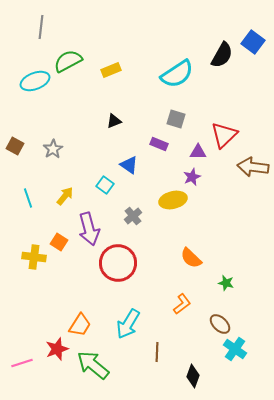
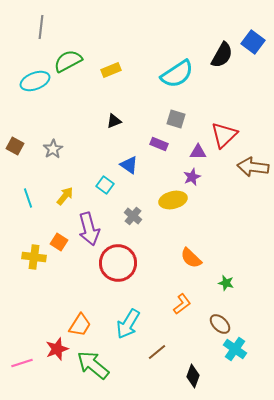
gray cross: rotated 12 degrees counterclockwise
brown line: rotated 48 degrees clockwise
